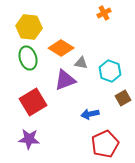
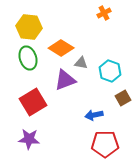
blue arrow: moved 4 px right, 1 px down
red pentagon: rotated 24 degrees clockwise
